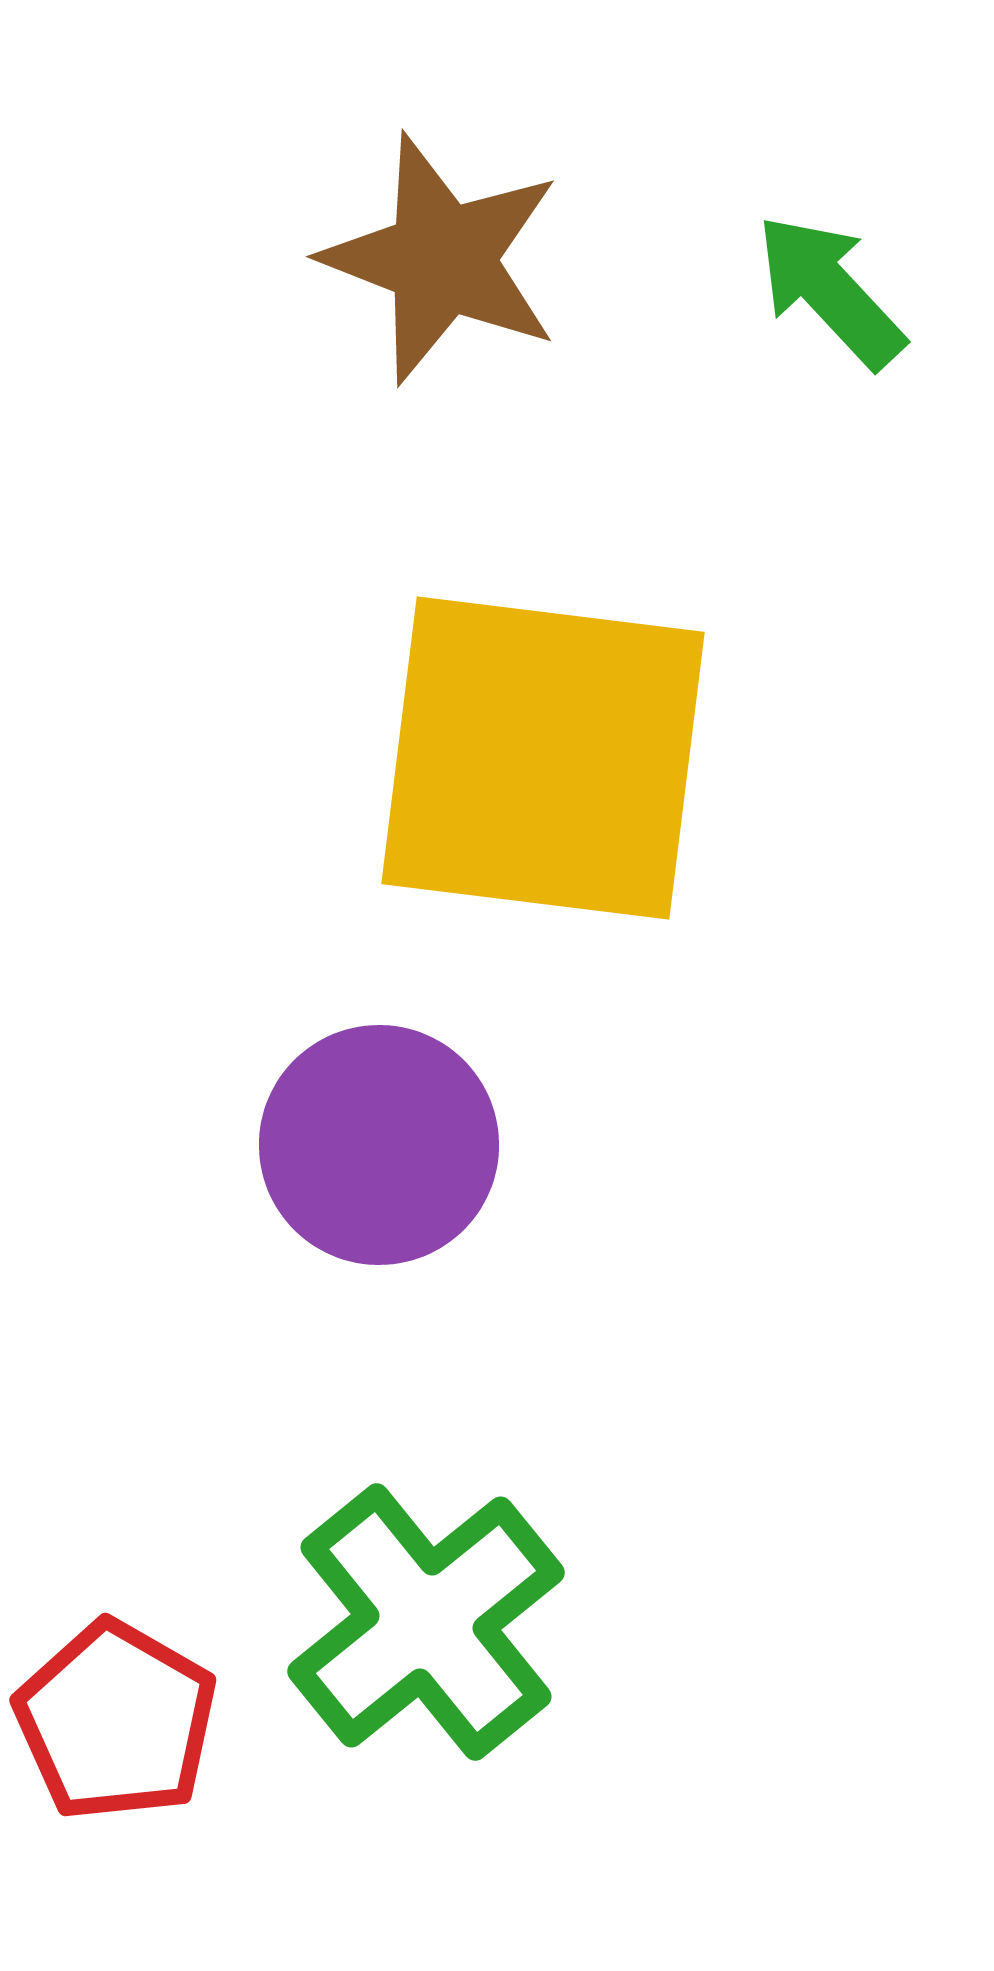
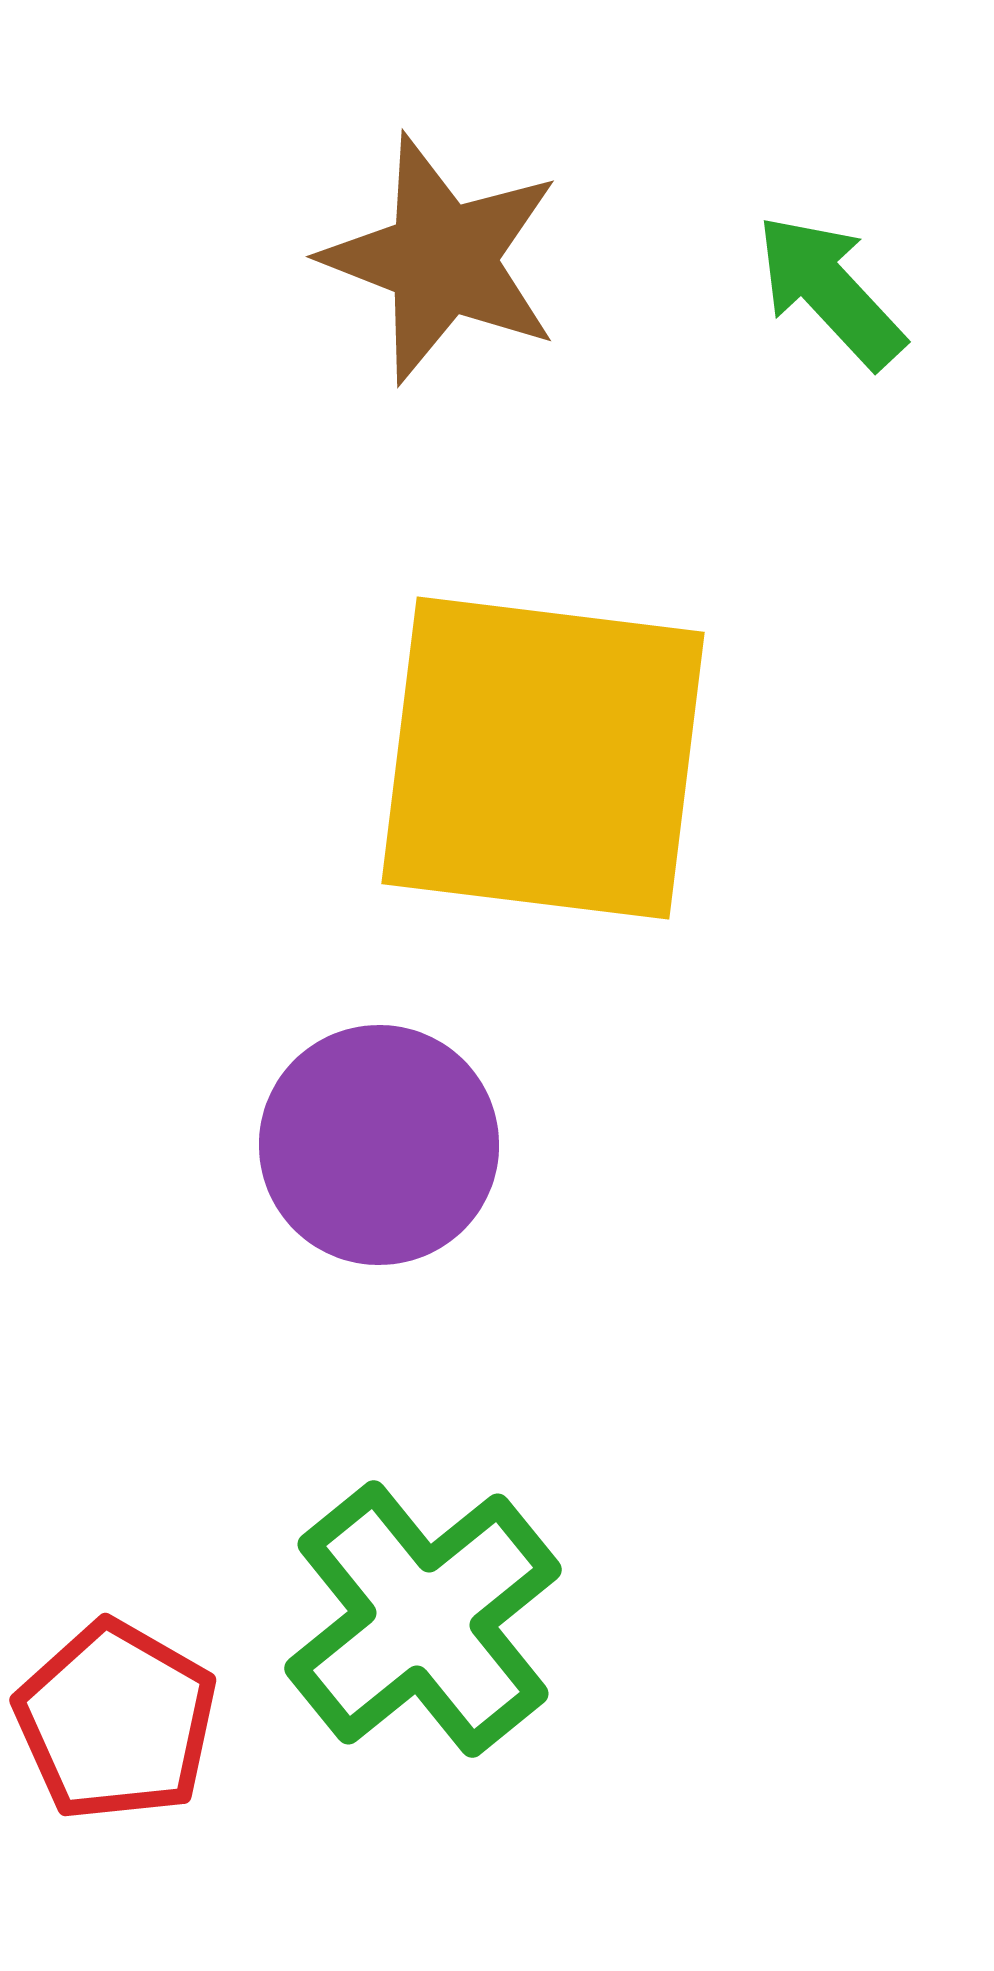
green cross: moved 3 px left, 3 px up
